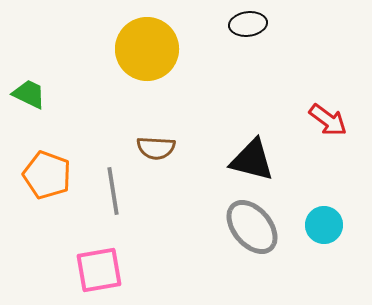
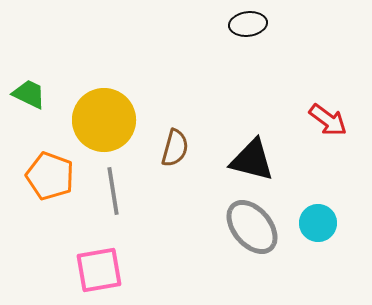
yellow circle: moved 43 px left, 71 px down
brown semicircle: moved 19 px right; rotated 78 degrees counterclockwise
orange pentagon: moved 3 px right, 1 px down
cyan circle: moved 6 px left, 2 px up
